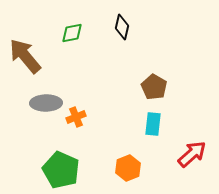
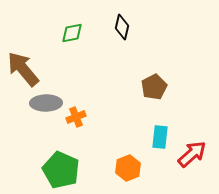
brown arrow: moved 2 px left, 13 px down
brown pentagon: rotated 15 degrees clockwise
cyan rectangle: moved 7 px right, 13 px down
